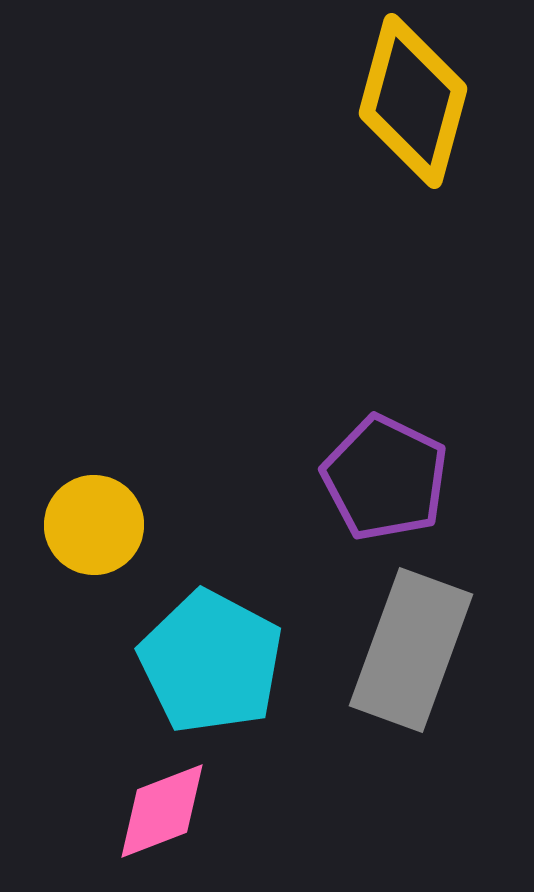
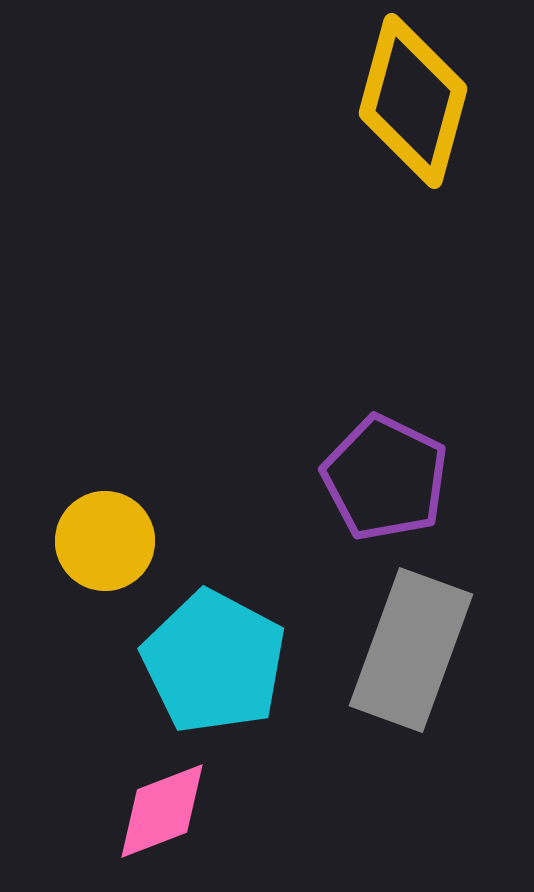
yellow circle: moved 11 px right, 16 px down
cyan pentagon: moved 3 px right
